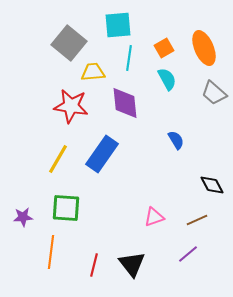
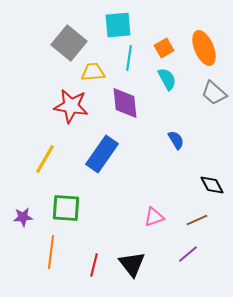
yellow line: moved 13 px left
